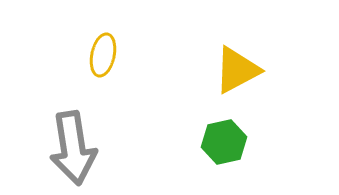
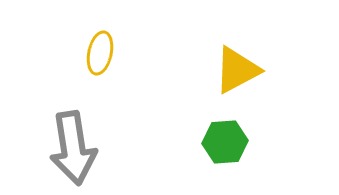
yellow ellipse: moved 3 px left, 2 px up
green hexagon: moved 1 px right; rotated 9 degrees clockwise
